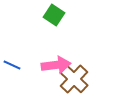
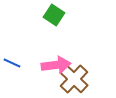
blue line: moved 2 px up
